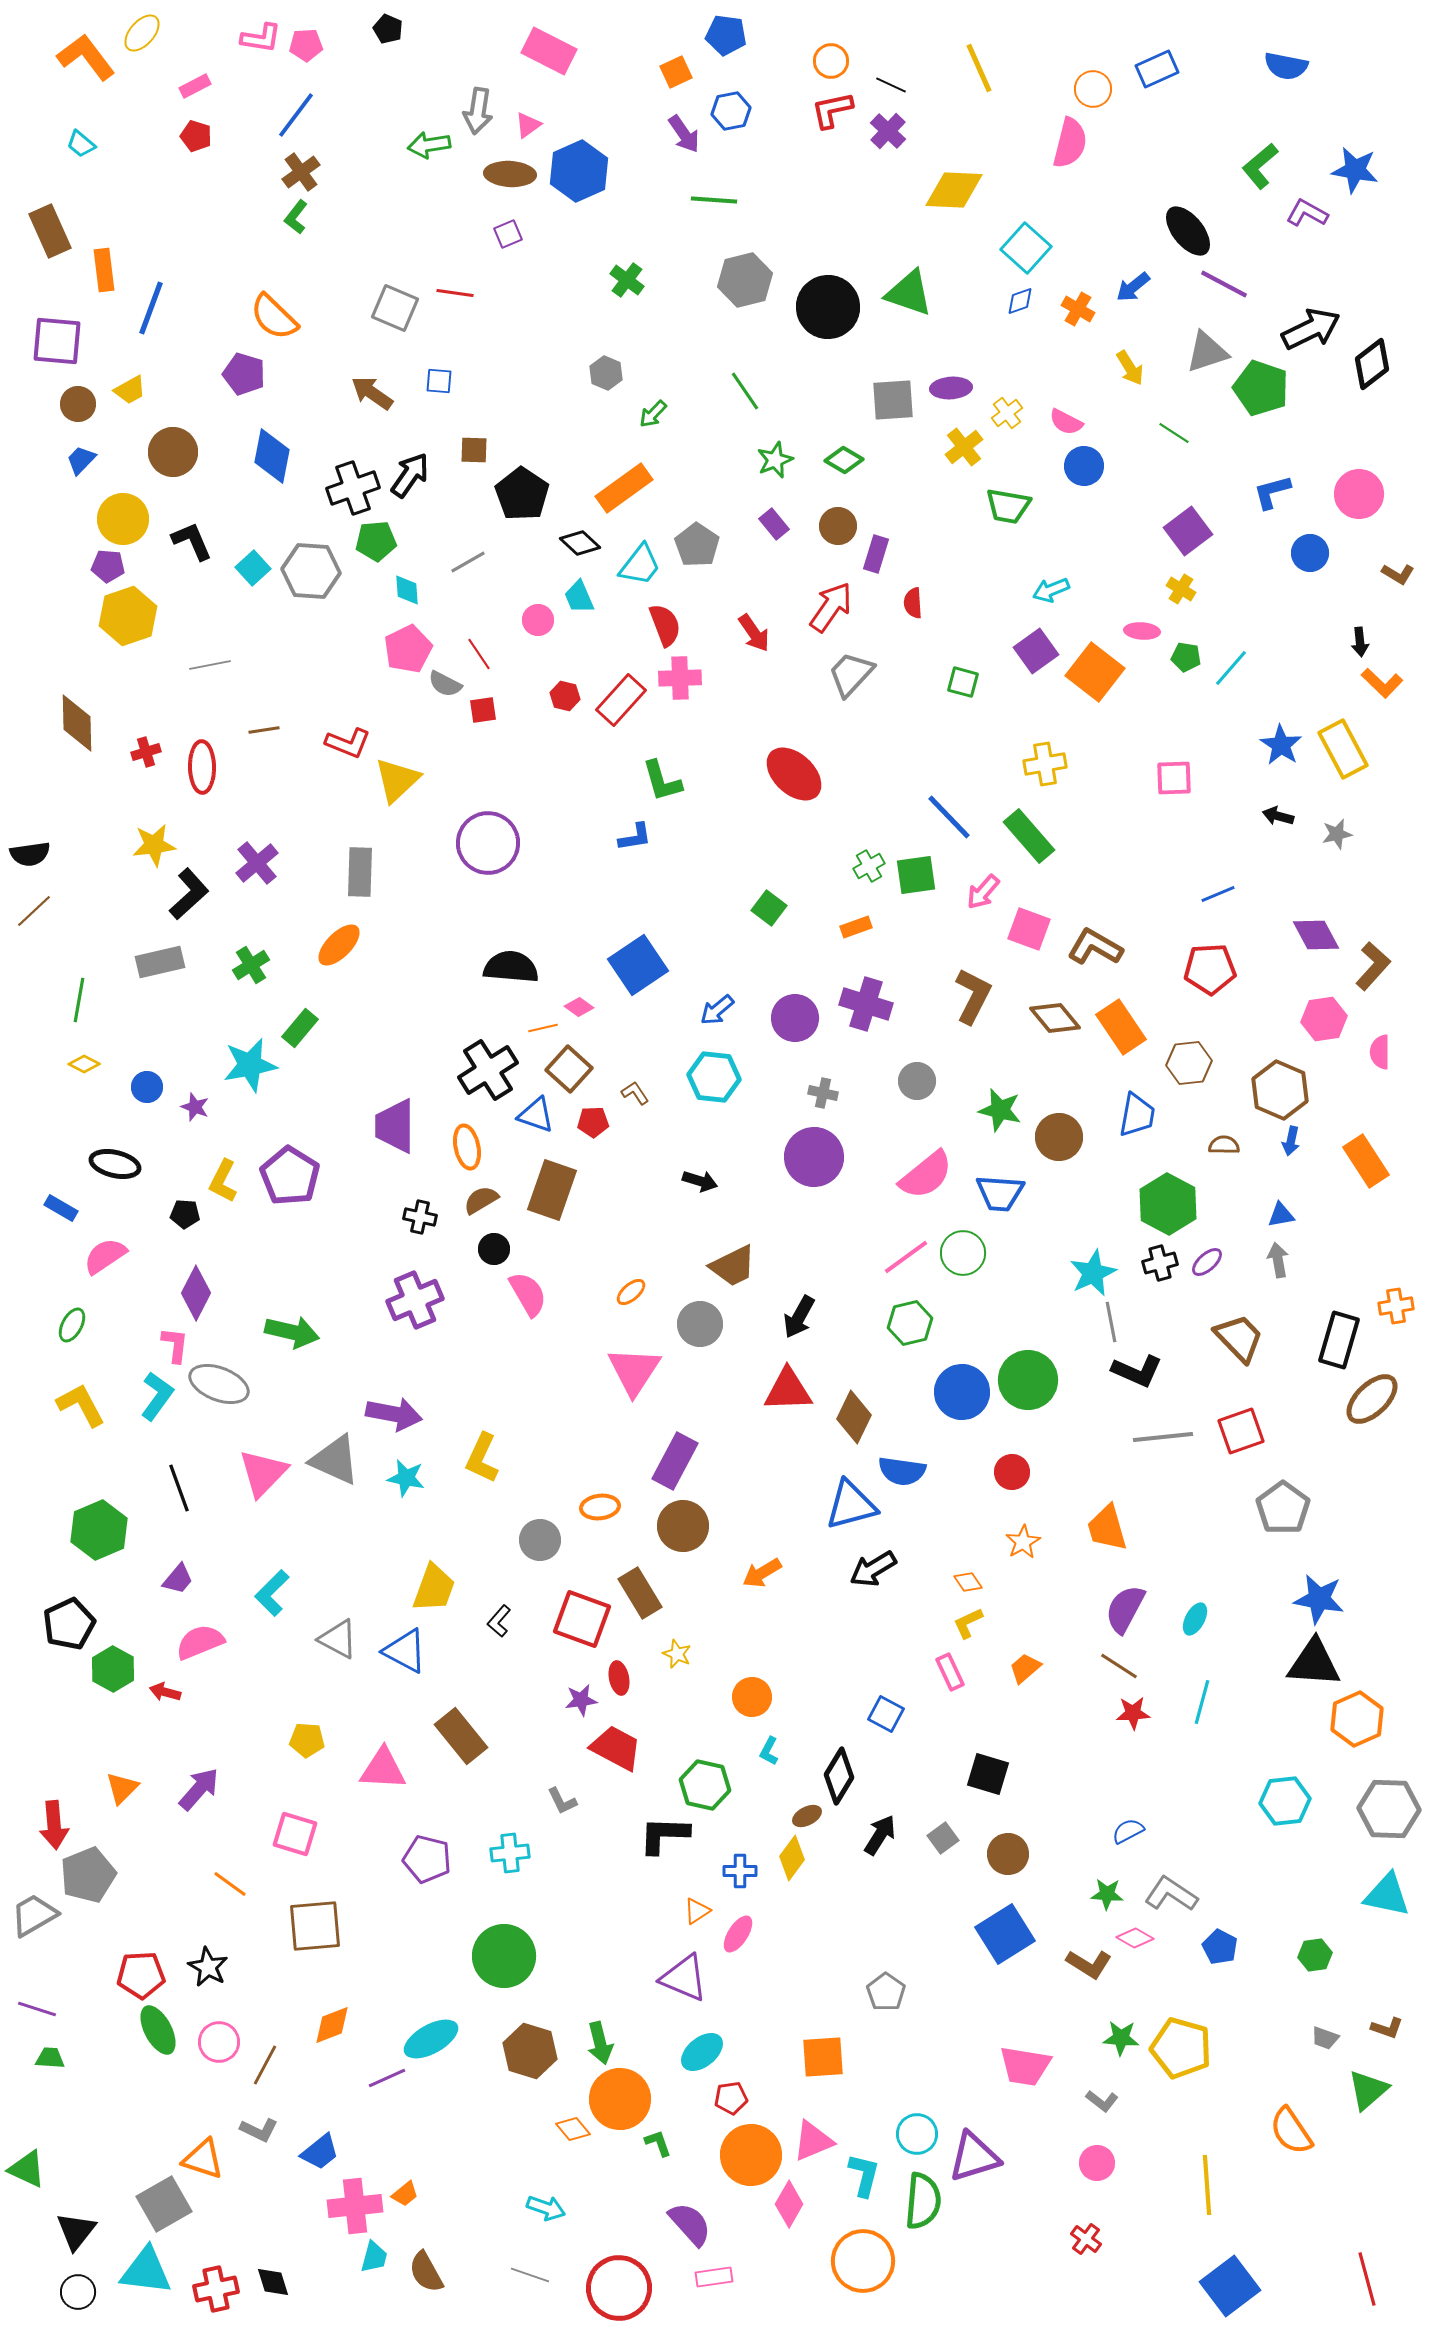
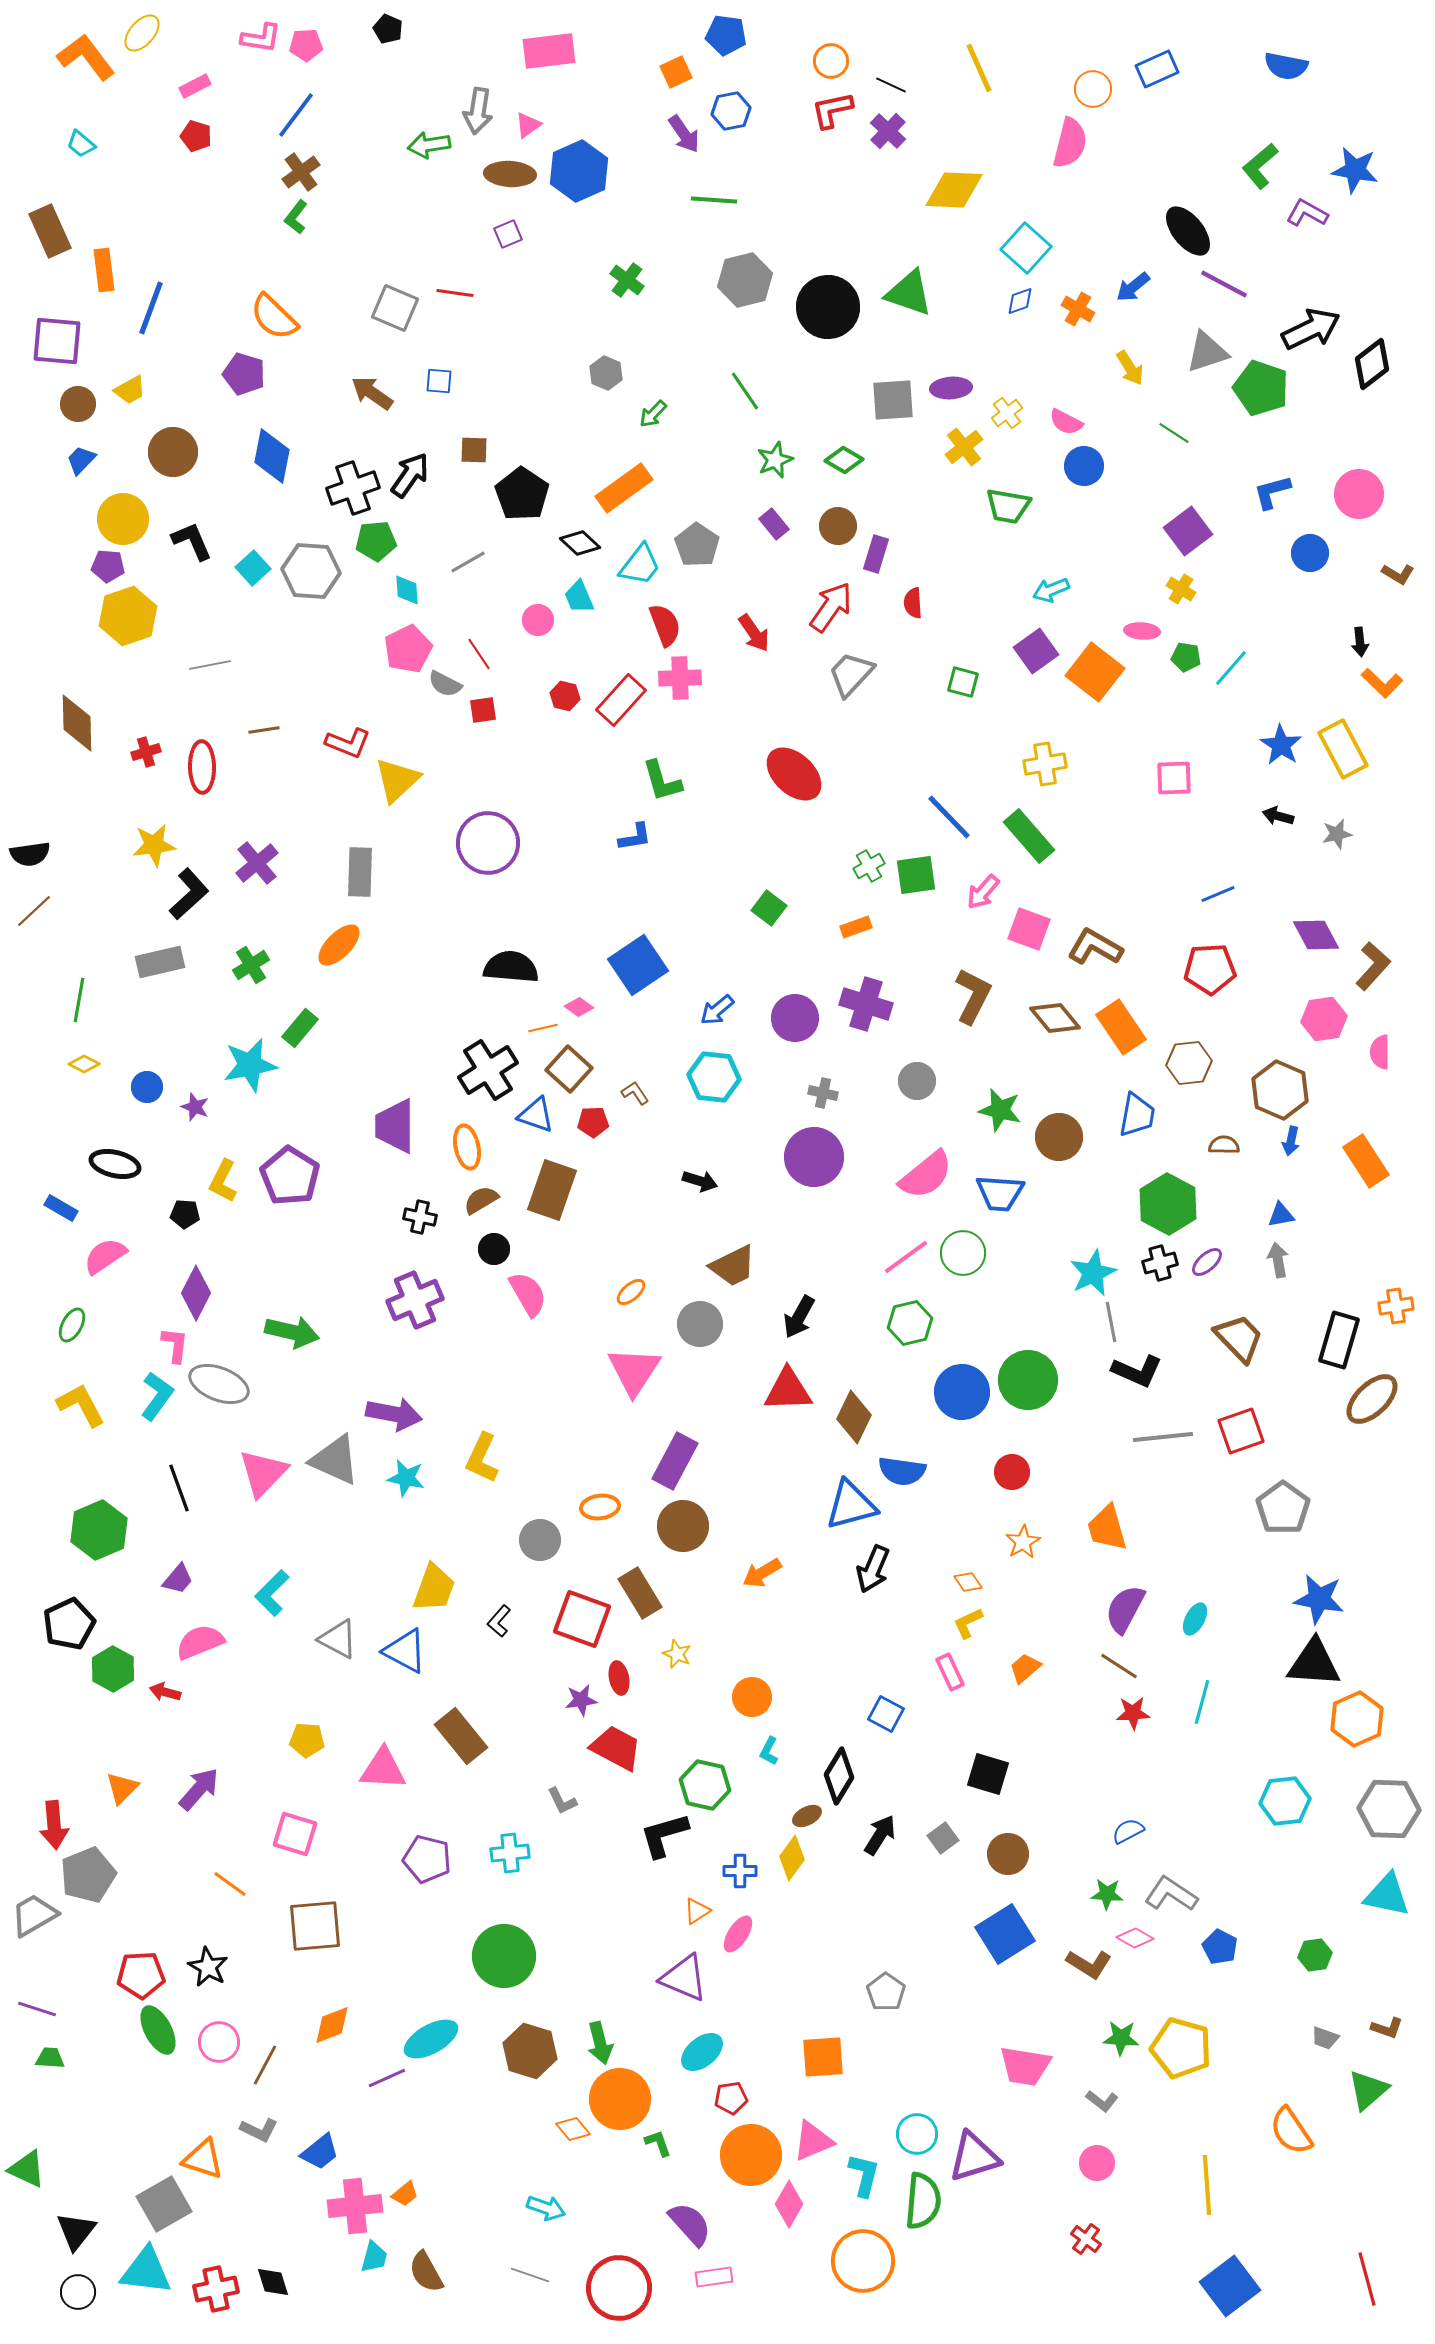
pink rectangle at (549, 51): rotated 34 degrees counterclockwise
black arrow at (873, 1569): rotated 36 degrees counterclockwise
black L-shape at (664, 1835): rotated 18 degrees counterclockwise
